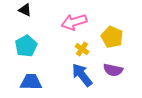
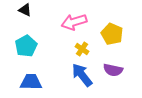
yellow pentagon: moved 3 px up
